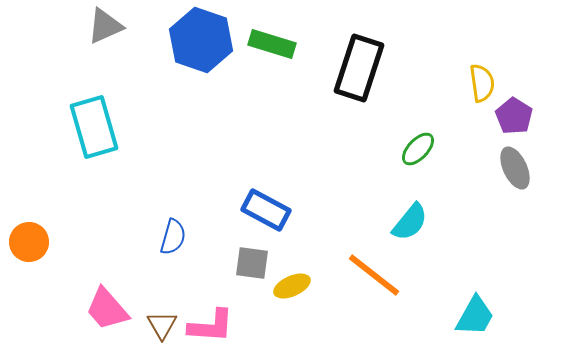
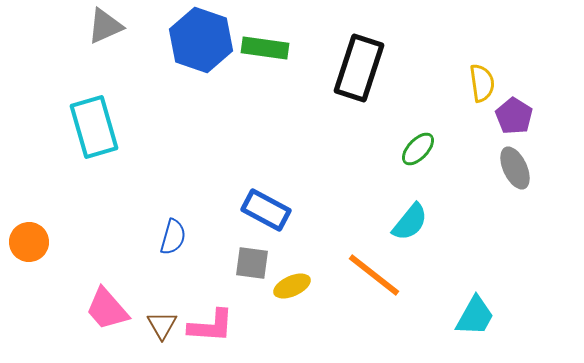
green rectangle: moved 7 px left, 4 px down; rotated 9 degrees counterclockwise
